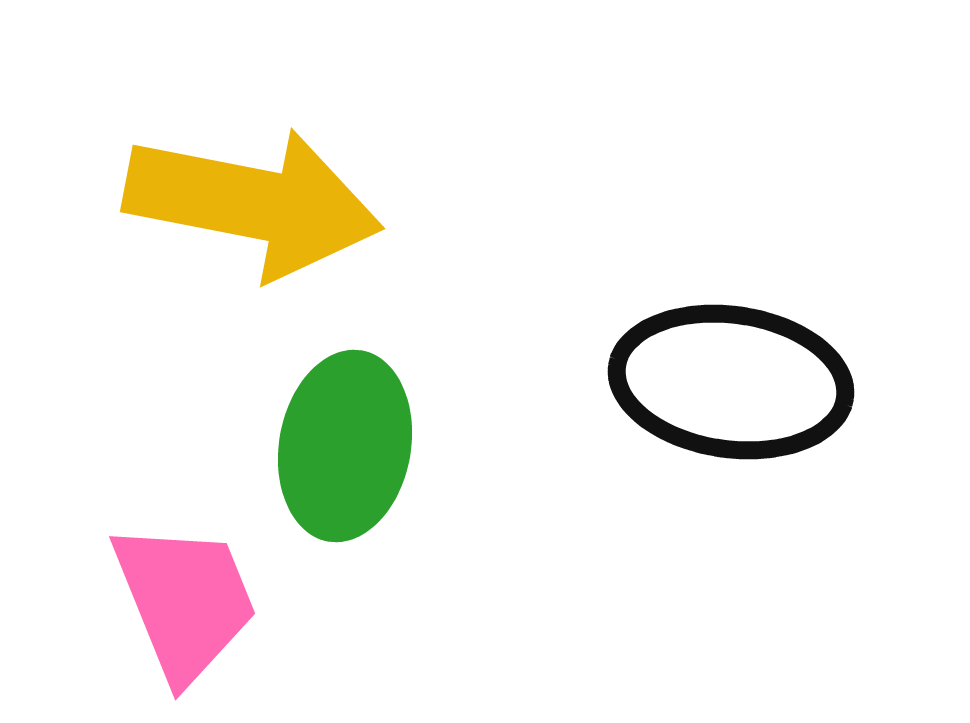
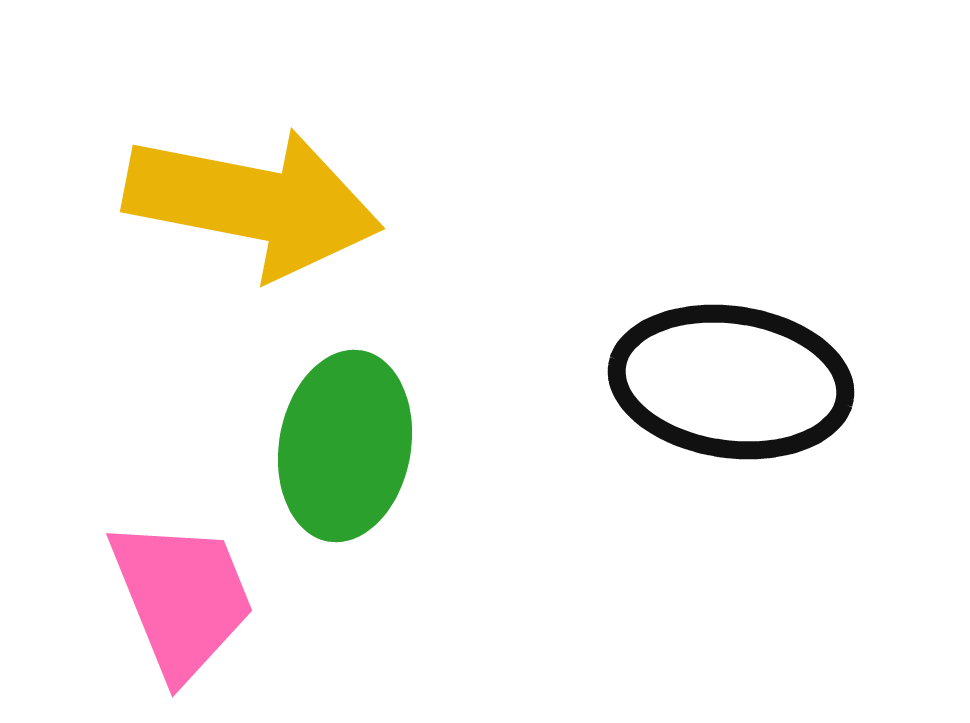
pink trapezoid: moved 3 px left, 3 px up
